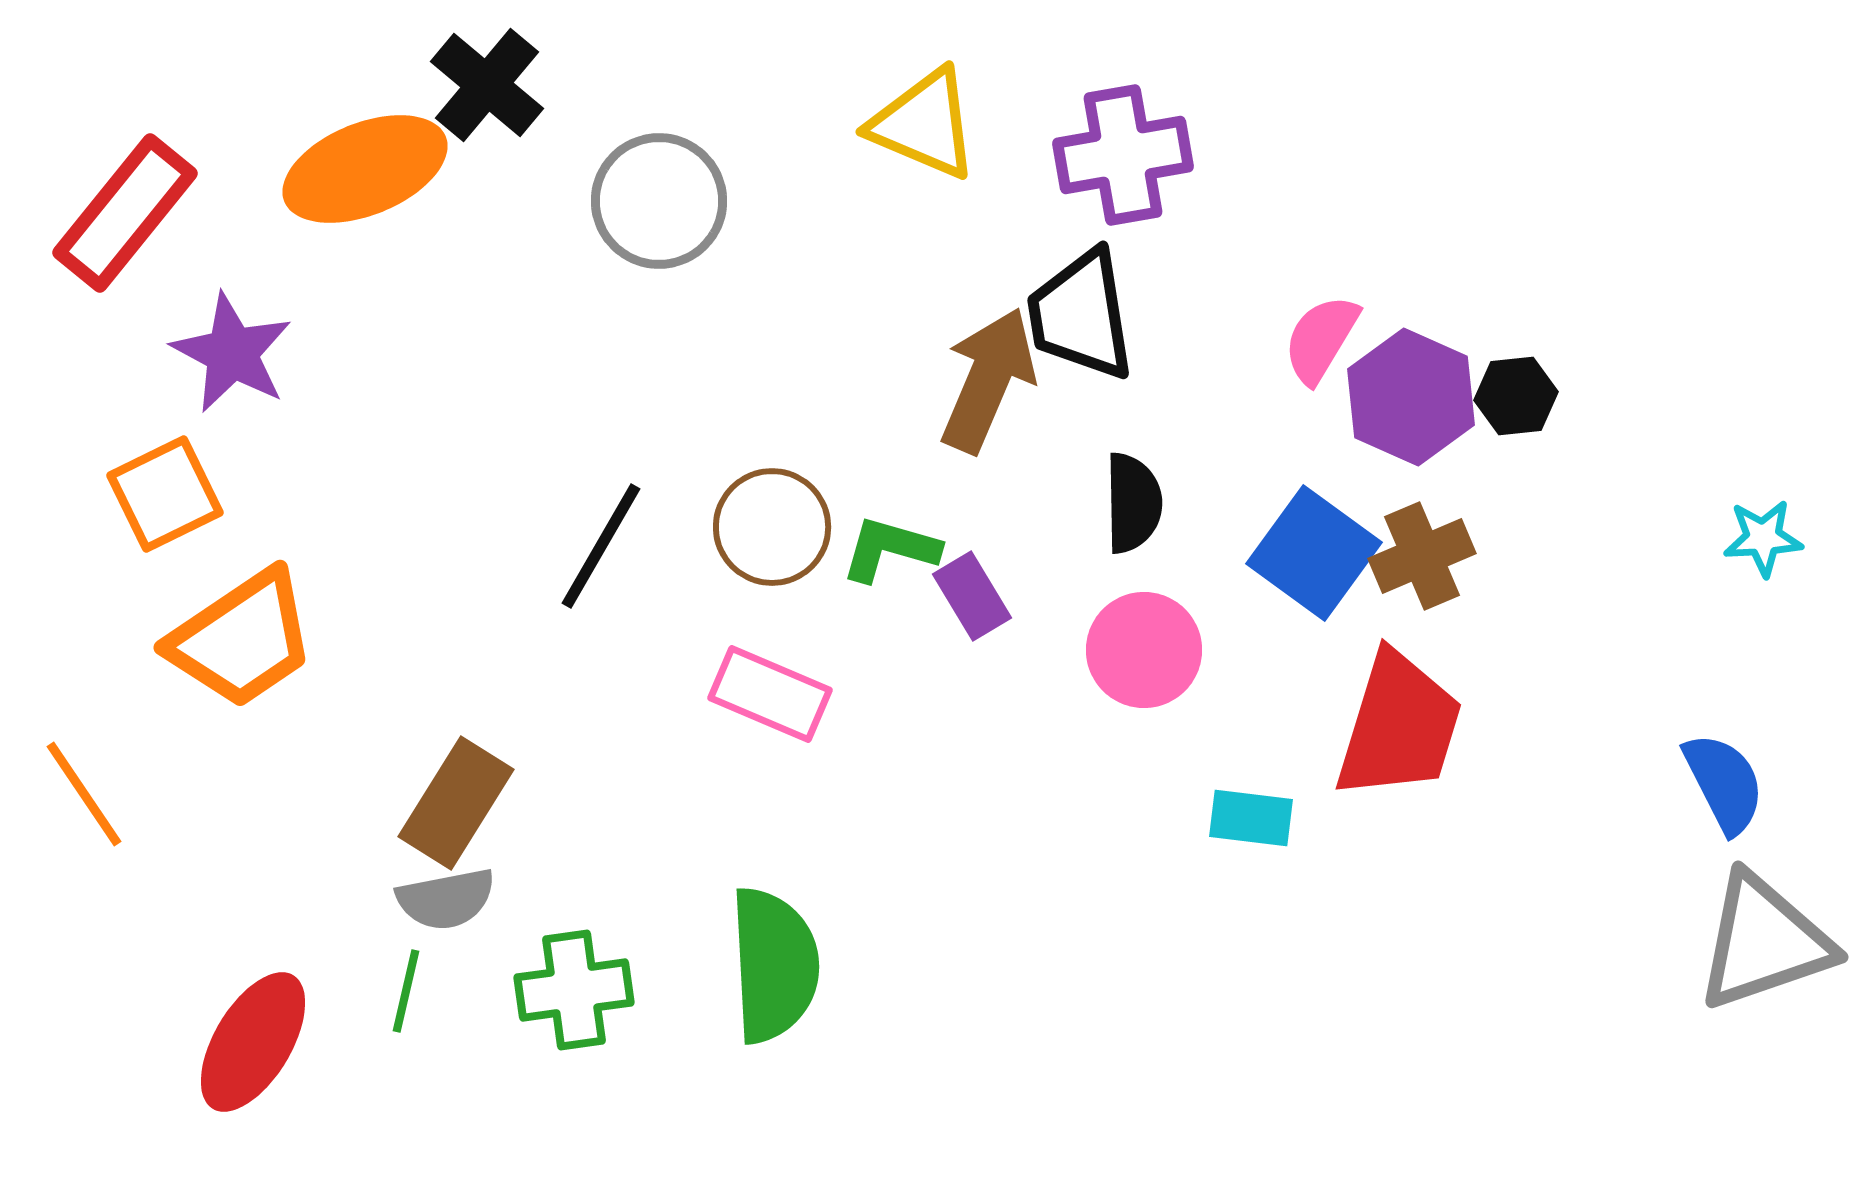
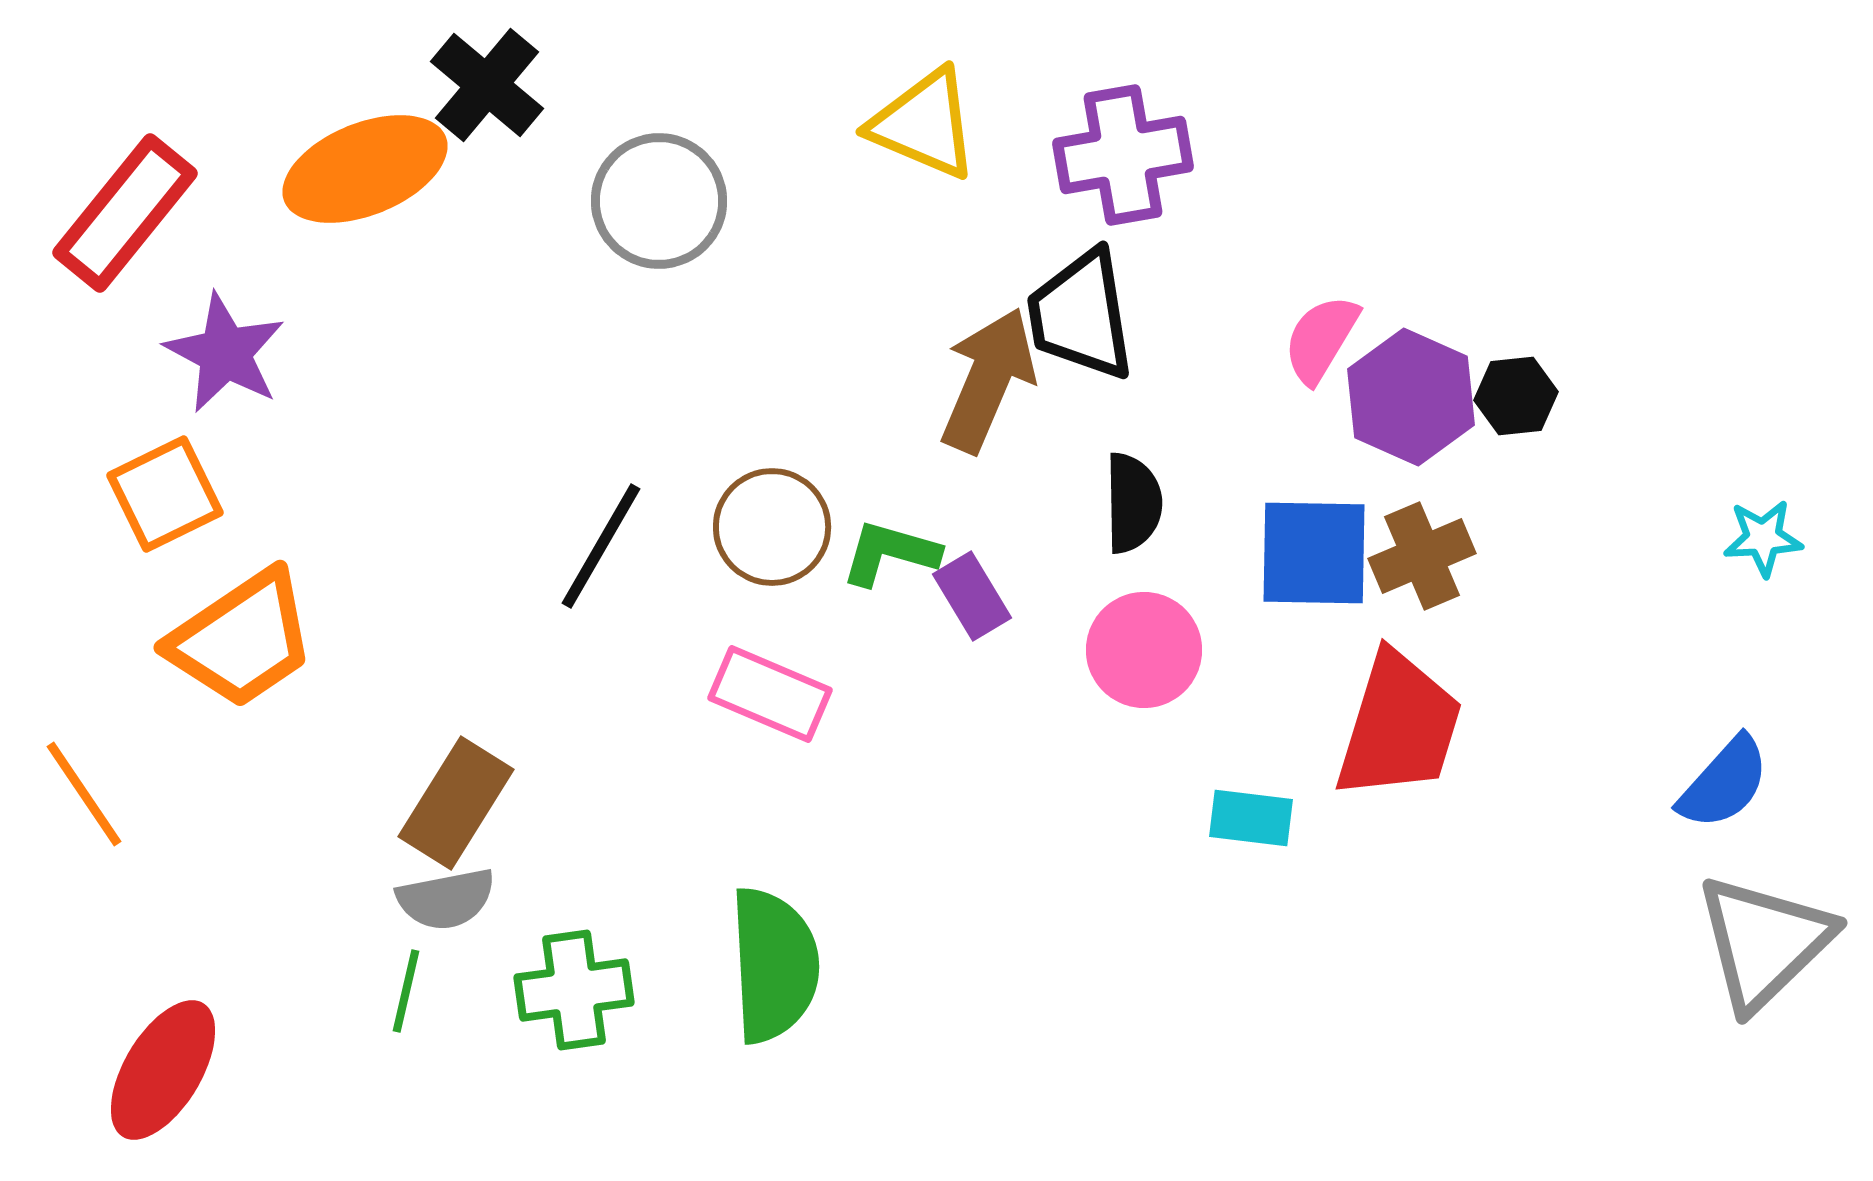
purple star: moved 7 px left
green L-shape: moved 4 px down
blue square: rotated 35 degrees counterclockwise
blue semicircle: rotated 69 degrees clockwise
gray triangle: rotated 25 degrees counterclockwise
red ellipse: moved 90 px left, 28 px down
